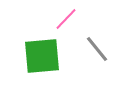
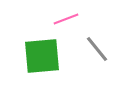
pink line: rotated 25 degrees clockwise
